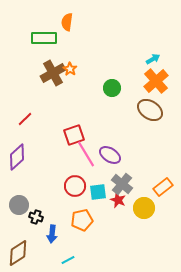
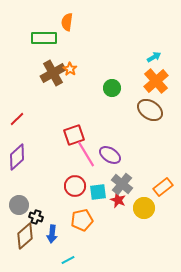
cyan arrow: moved 1 px right, 2 px up
red line: moved 8 px left
brown diamond: moved 7 px right, 17 px up; rotated 8 degrees counterclockwise
